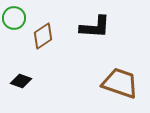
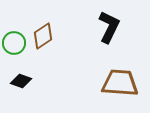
green circle: moved 25 px down
black L-shape: moved 14 px right; rotated 68 degrees counterclockwise
brown trapezoid: rotated 15 degrees counterclockwise
